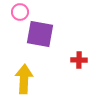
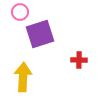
purple square: rotated 28 degrees counterclockwise
yellow arrow: moved 1 px left, 2 px up
